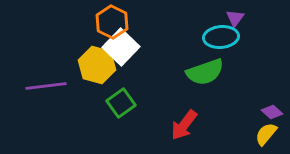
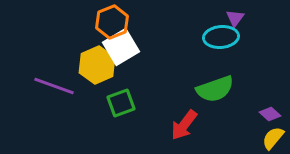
orange hexagon: rotated 12 degrees clockwise
white square: rotated 15 degrees clockwise
yellow hexagon: rotated 21 degrees clockwise
green semicircle: moved 10 px right, 17 px down
purple line: moved 8 px right; rotated 27 degrees clockwise
green square: rotated 16 degrees clockwise
purple diamond: moved 2 px left, 2 px down
yellow semicircle: moved 7 px right, 4 px down
